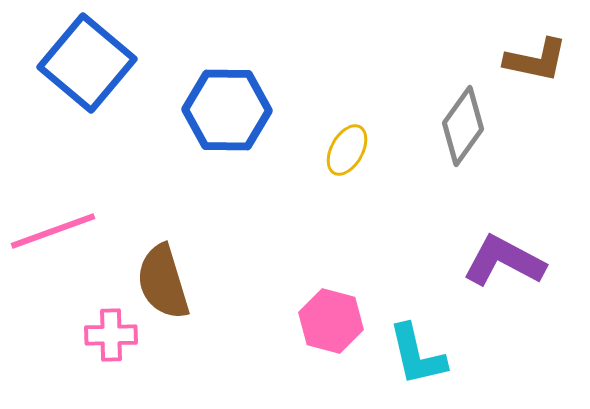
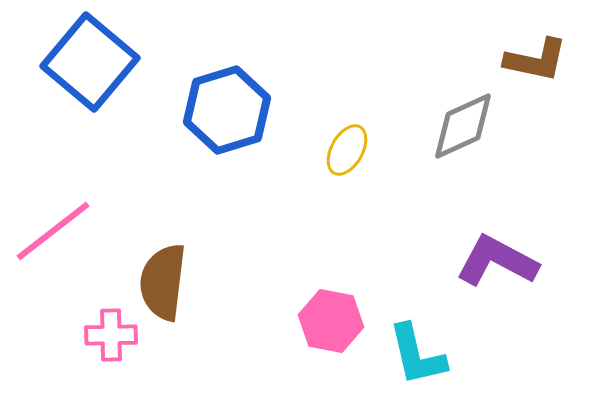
blue square: moved 3 px right, 1 px up
blue hexagon: rotated 18 degrees counterclockwise
gray diamond: rotated 30 degrees clockwise
pink line: rotated 18 degrees counterclockwise
purple L-shape: moved 7 px left
brown semicircle: rotated 24 degrees clockwise
pink hexagon: rotated 4 degrees counterclockwise
